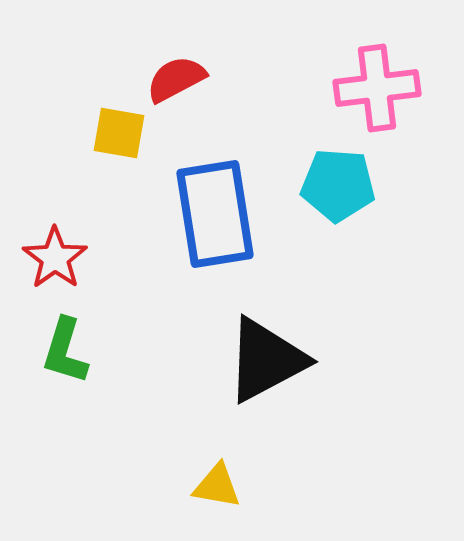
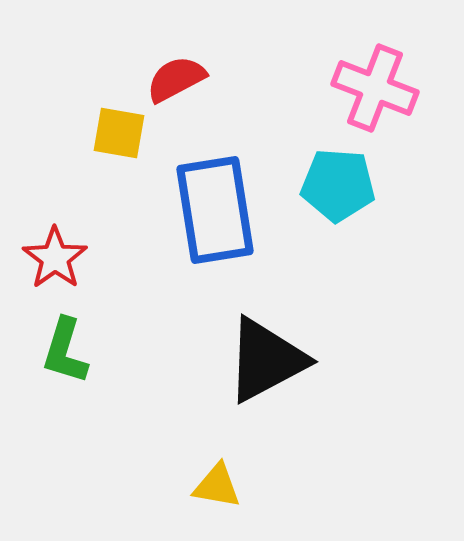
pink cross: moved 2 px left; rotated 28 degrees clockwise
blue rectangle: moved 4 px up
